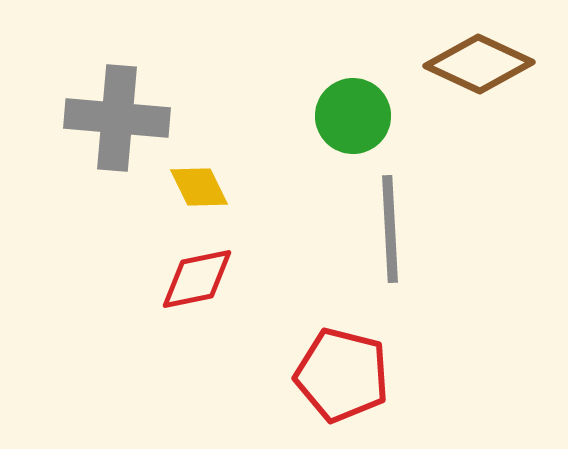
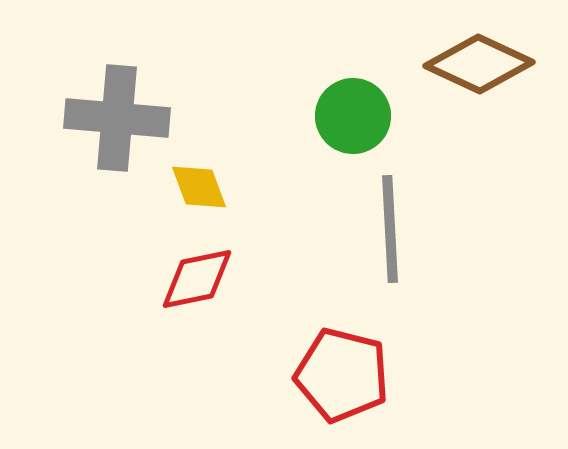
yellow diamond: rotated 6 degrees clockwise
